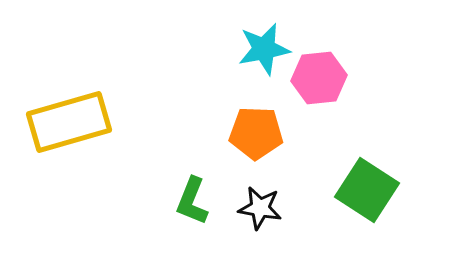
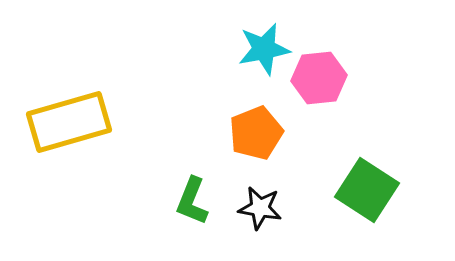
orange pentagon: rotated 24 degrees counterclockwise
